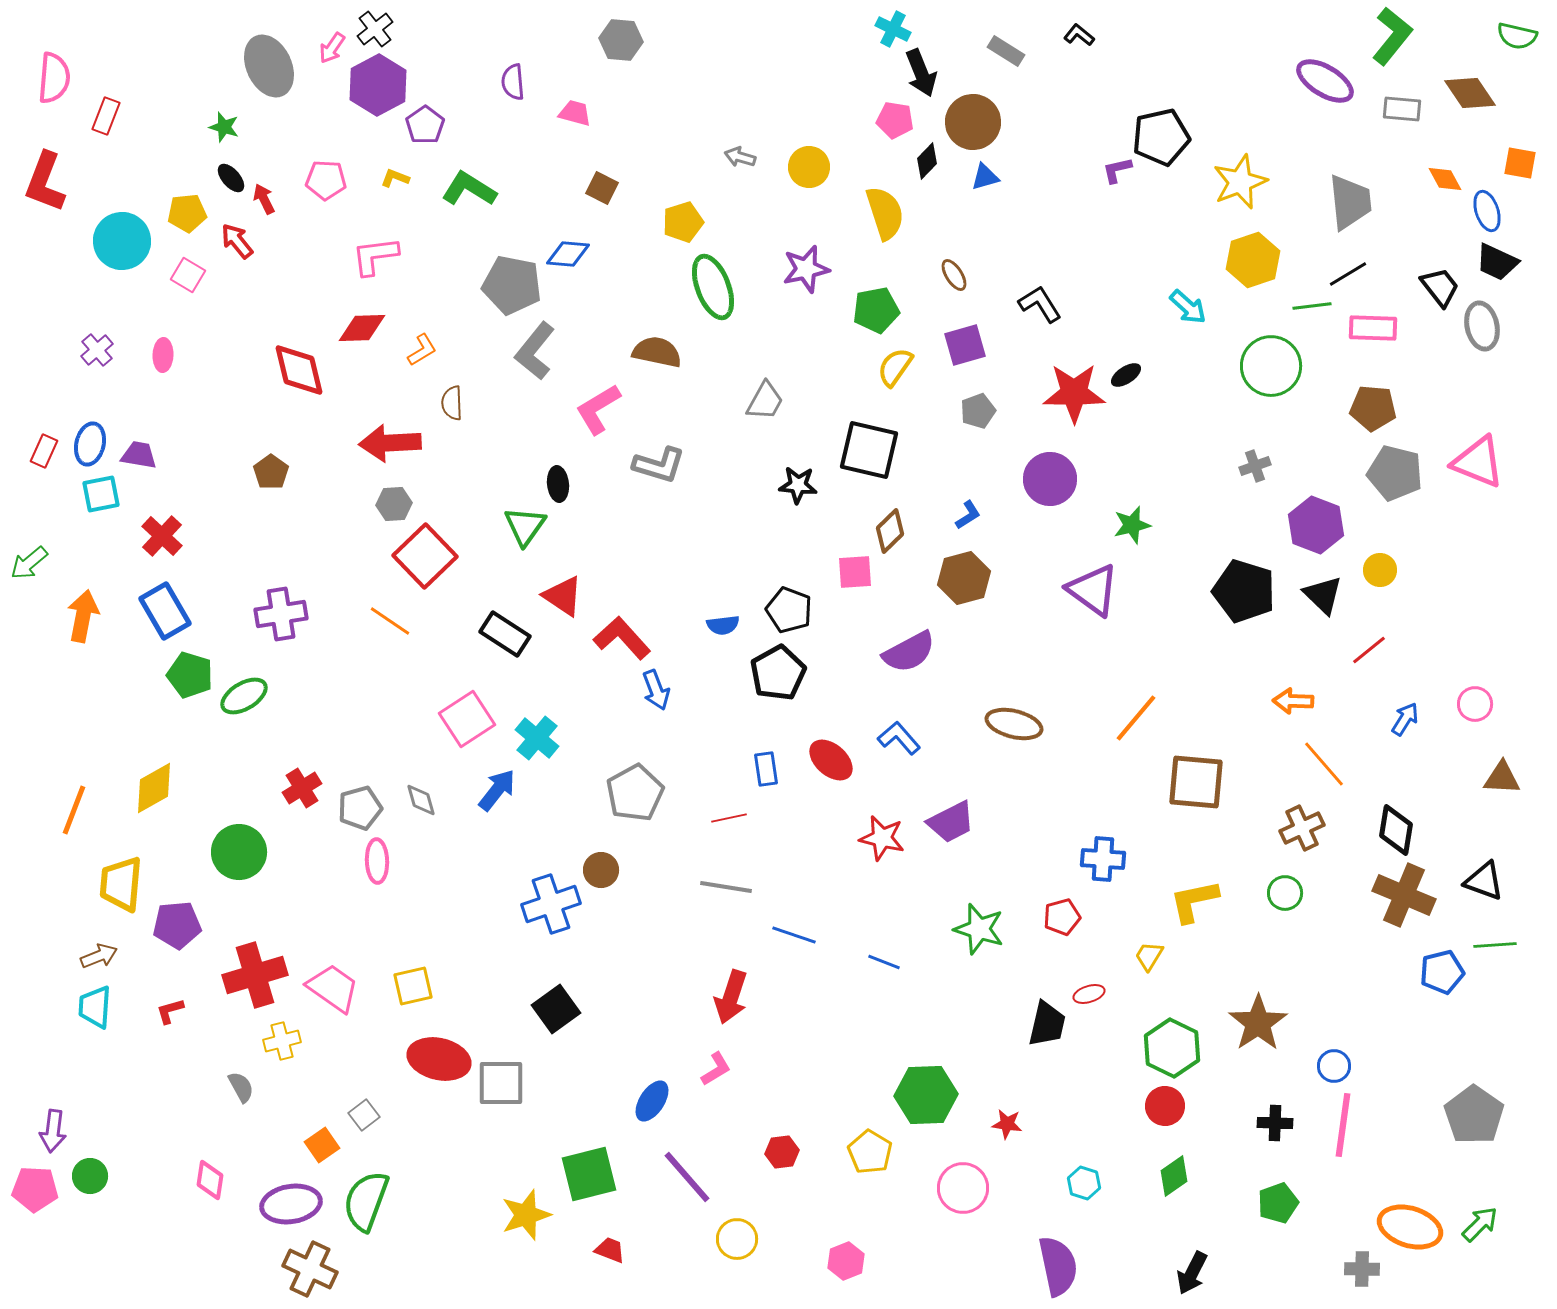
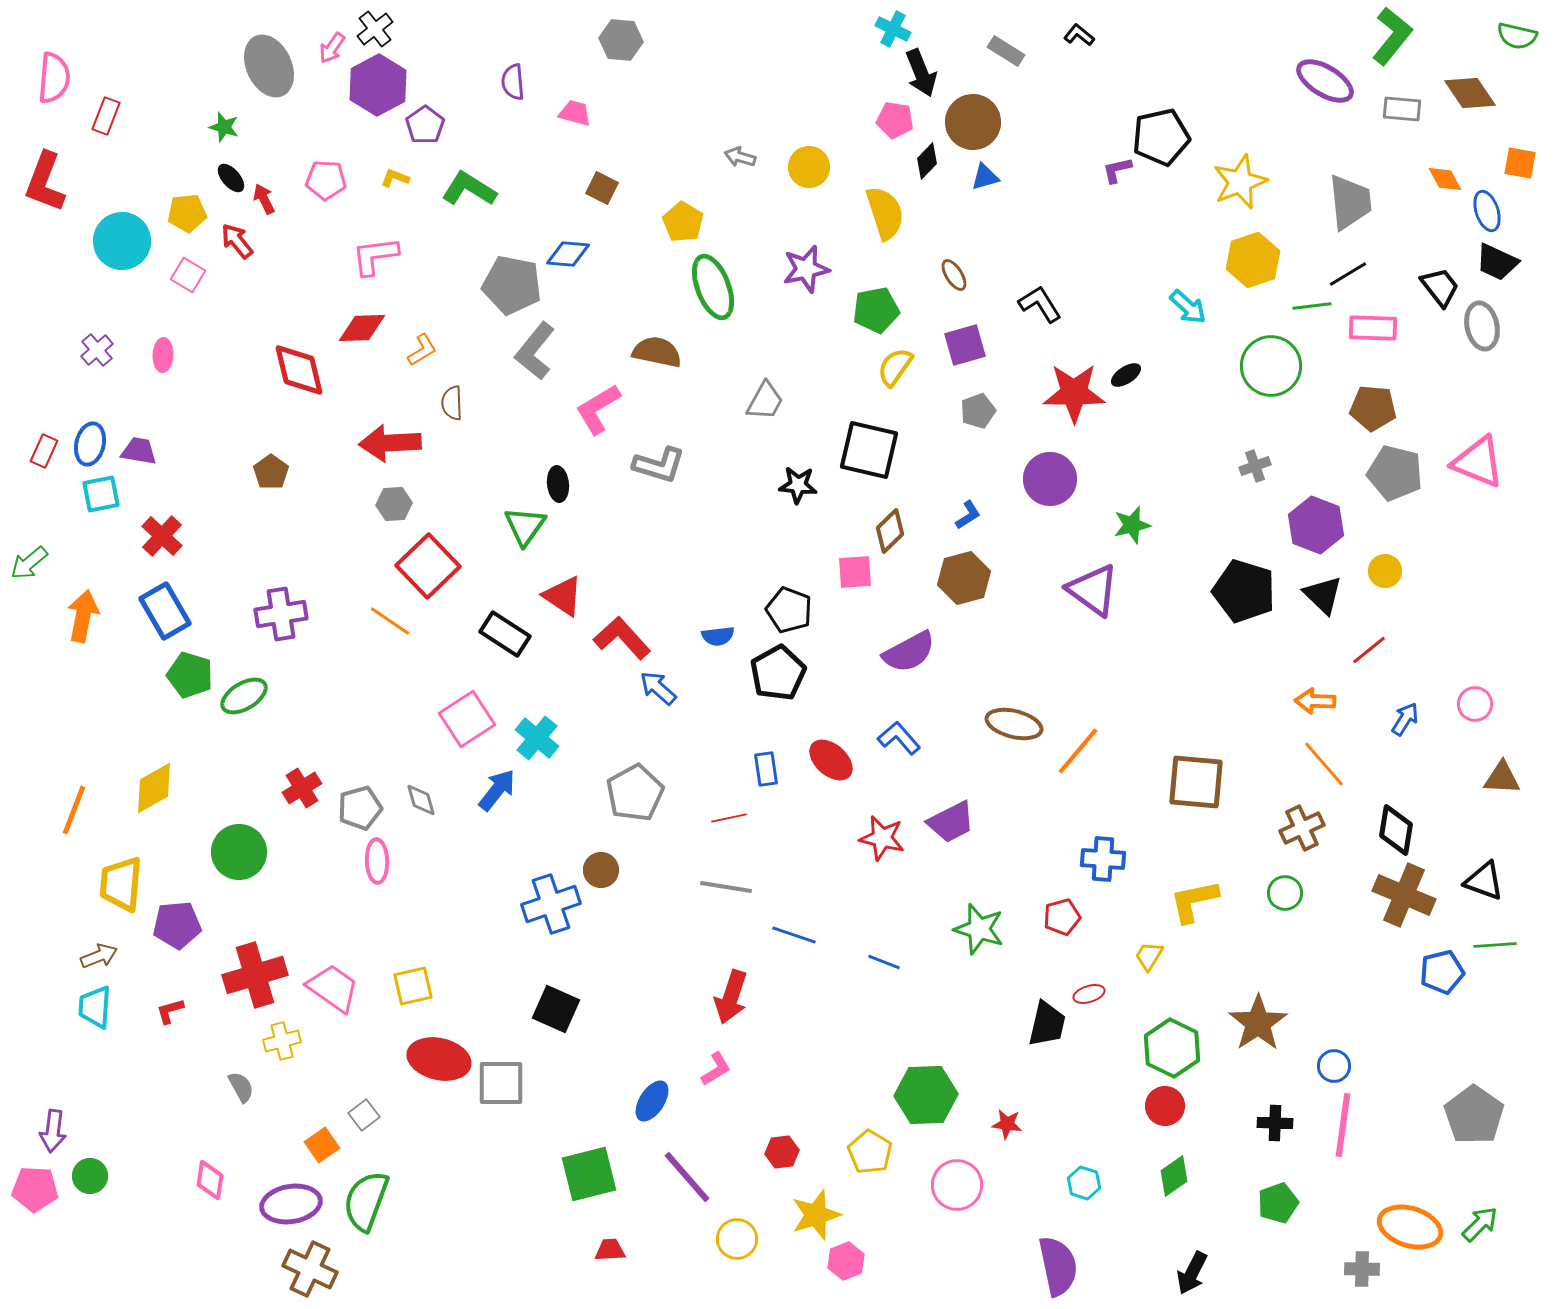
yellow pentagon at (683, 222): rotated 24 degrees counterclockwise
purple trapezoid at (139, 455): moved 4 px up
red square at (425, 556): moved 3 px right, 10 px down
yellow circle at (1380, 570): moved 5 px right, 1 px down
blue semicircle at (723, 625): moved 5 px left, 11 px down
blue arrow at (656, 690): moved 2 px right, 2 px up; rotated 153 degrees clockwise
orange arrow at (1293, 701): moved 22 px right
orange line at (1136, 718): moved 58 px left, 33 px down
black square at (556, 1009): rotated 30 degrees counterclockwise
pink circle at (963, 1188): moved 6 px left, 3 px up
yellow star at (526, 1215): moved 290 px right
red trapezoid at (610, 1250): rotated 24 degrees counterclockwise
